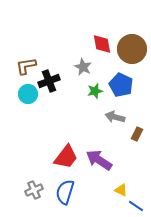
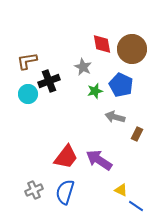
brown L-shape: moved 1 px right, 5 px up
